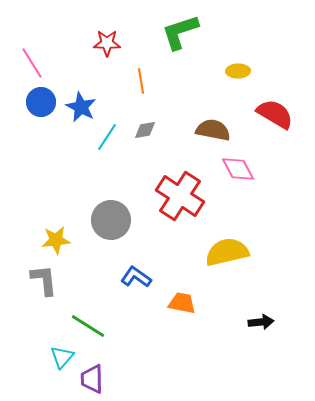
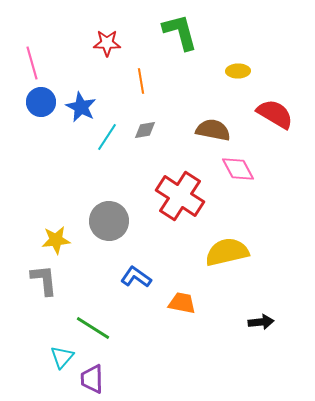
green L-shape: rotated 93 degrees clockwise
pink line: rotated 16 degrees clockwise
gray circle: moved 2 px left, 1 px down
green line: moved 5 px right, 2 px down
